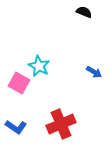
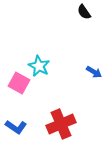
black semicircle: rotated 147 degrees counterclockwise
